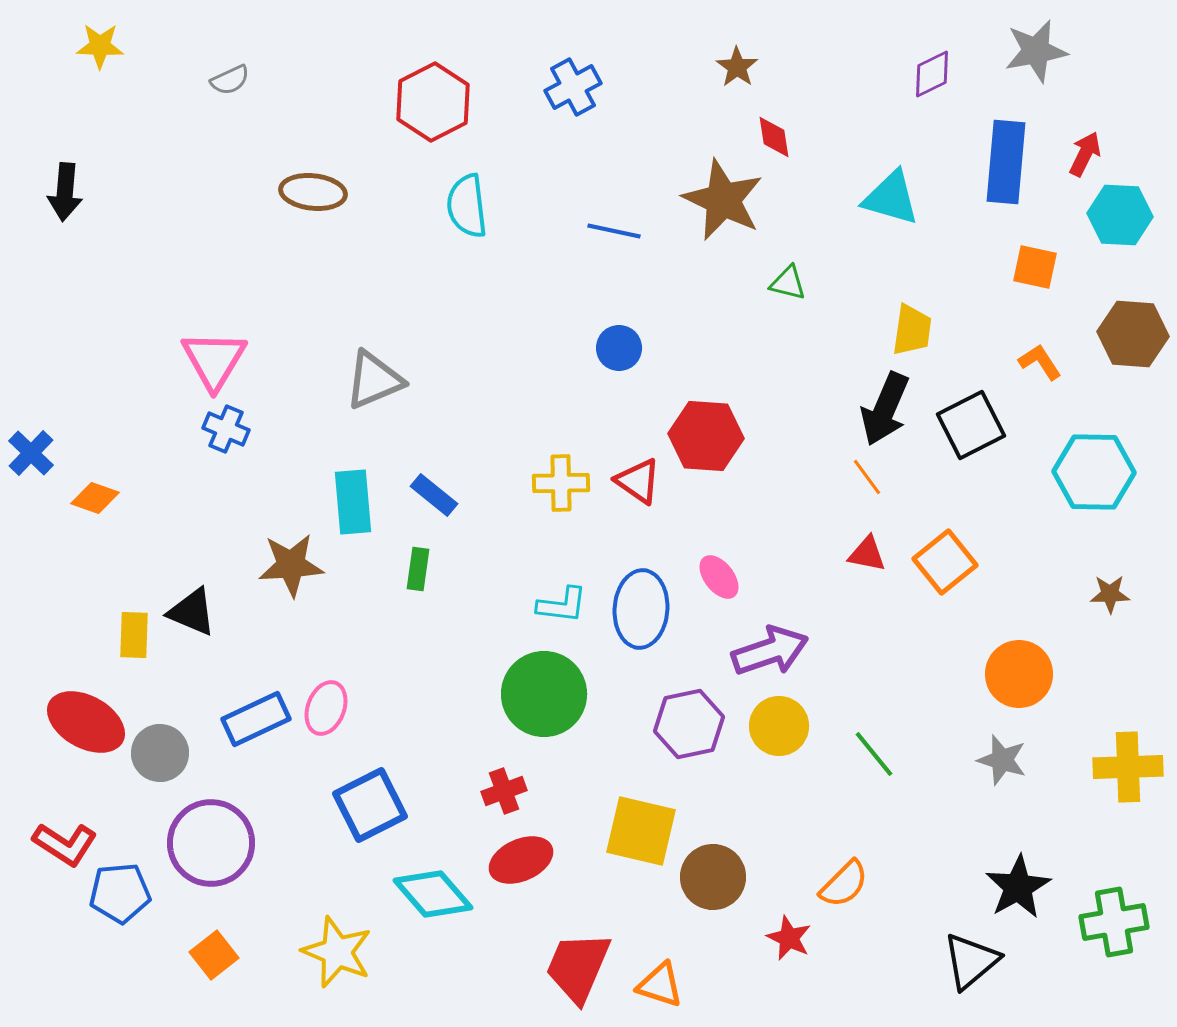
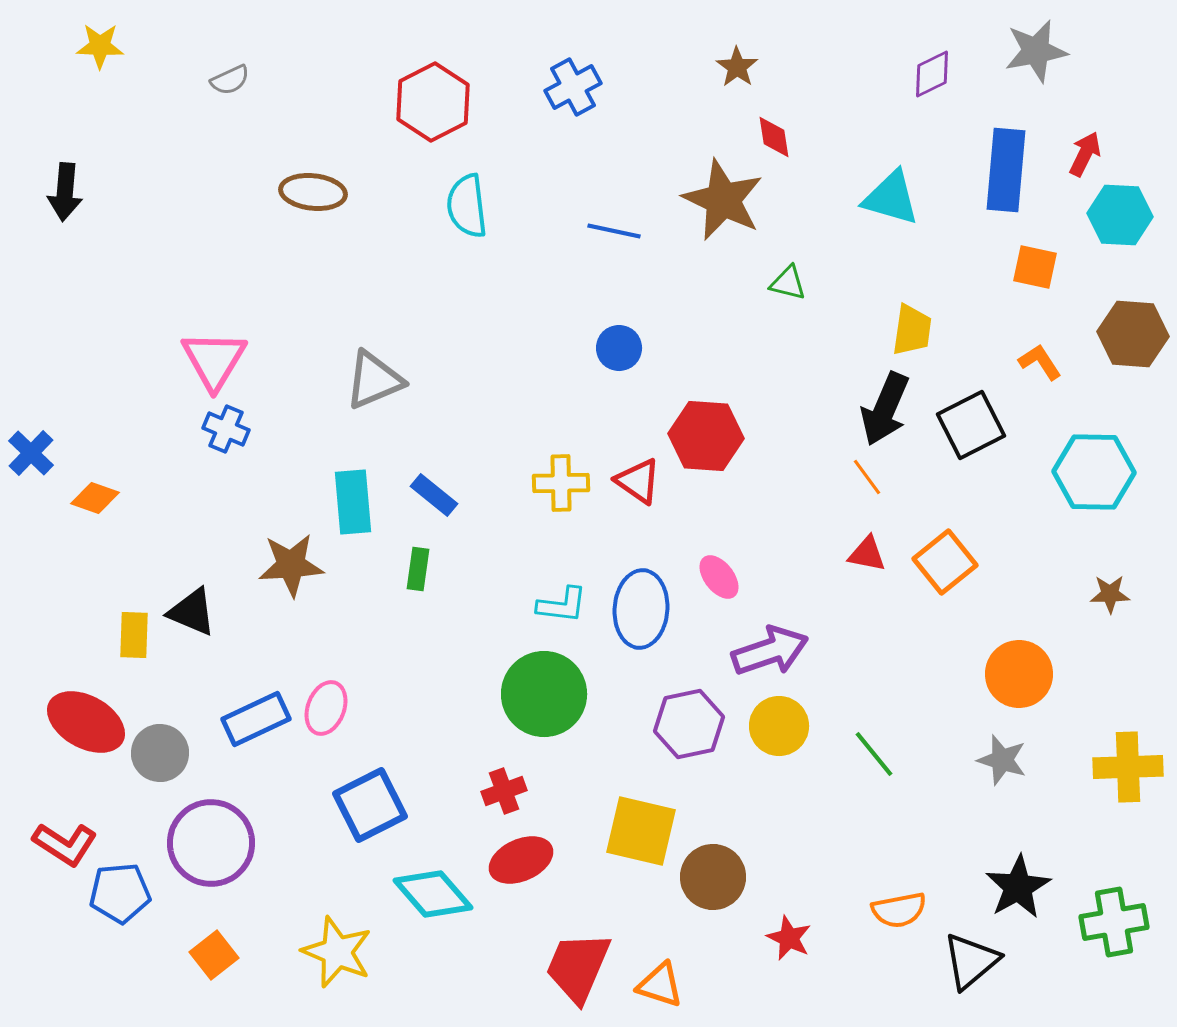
blue rectangle at (1006, 162): moved 8 px down
orange semicircle at (844, 884): moved 55 px right, 26 px down; rotated 34 degrees clockwise
